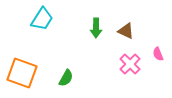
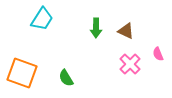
green semicircle: rotated 120 degrees clockwise
